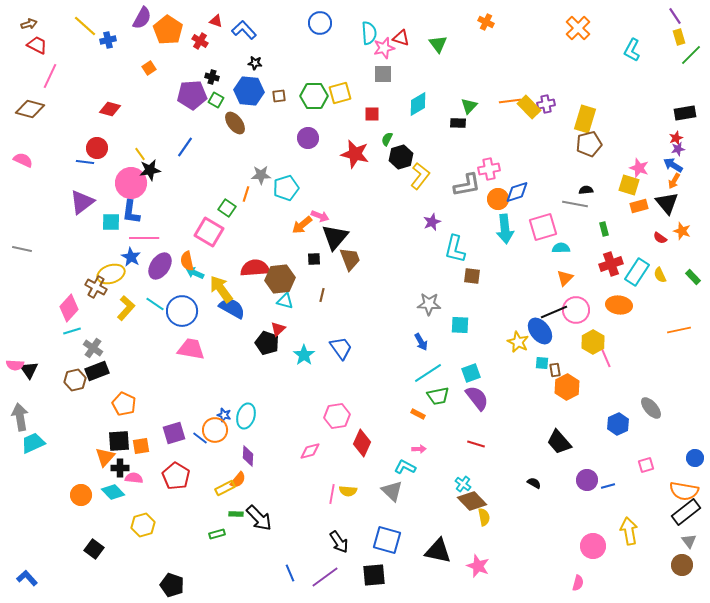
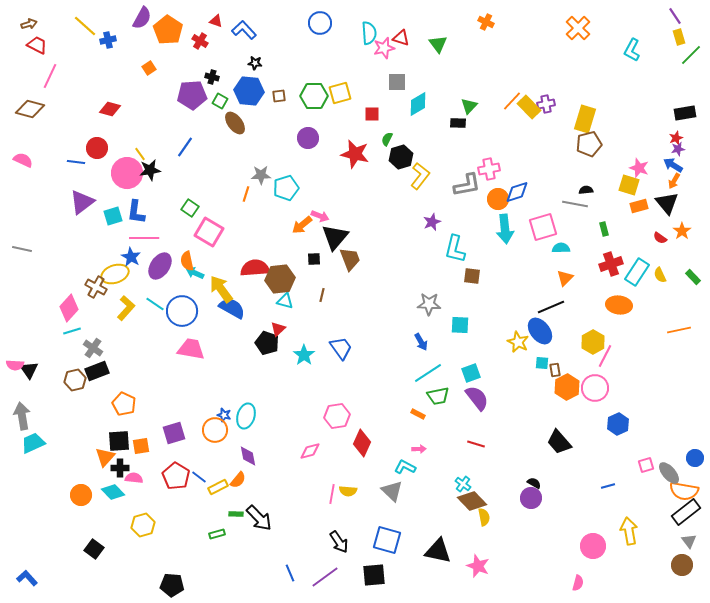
gray square at (383, 74): moved 14 px right, 8 px down
green square at (216, 100): moved 4 px right, 1 px down
orange line at (510, 101): moved 2 px right; rotated 40 degrees counterclockwise
blue line at (85, 162): moved 9 px left
pink circle at (131, 183): moved 4 px left, 10 px up
green square at (227, 208): moved 37 px left
blue L-shape at (131, 212): moved 5 px right
cyan square at (111, 222): moved 2 px right, 6 px up; rotated 18 degrees counterclockwise
orange star at (682, 231): rotated 18 degrees clockwise
yellow ellipse at (111, 274): moved 4 px right
pink circle at (576, 310): moved 19 px right, 78 px down
black line at (554, 312): moved 3 px left, 5 px up
pink line at (605, 356): rotated 50 degrees clockwise
gray ellipse at (651, 408): moved 18 px right, 65 px down
gray arrow at (20, 417): moved 2 px right, 1 px up
blue line at (200, 438): moved 1 px left, 39 px down
purple diamond at (248, 456): rotated 15 degrees counterclockwise
purple circle at (587, 480): moved 56 px left, 18 px down
yellow rectangle at (225, 488): moved 7 px left, 1 px up
black pentagon at (172, 585): rotated 15 degrees counterclockwise
